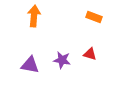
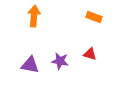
purple star: moved 2 px left, 1 px down
